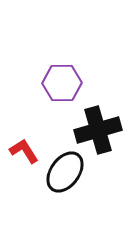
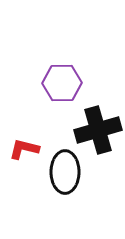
red L-shape: moved 2 px up; rotated 44 degrees counterclockwise
black ellipse: rotated 36 degrees counterclockwise
